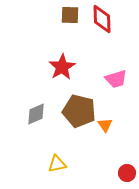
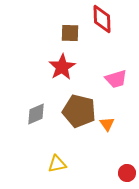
brown square: moved 18 px down
orange triangle: moved 2 px right, 1 px up
